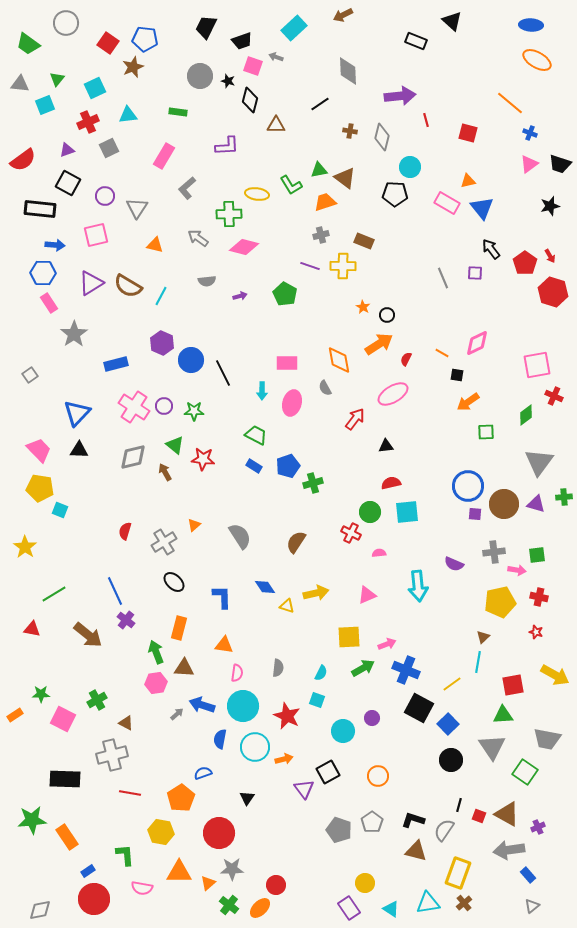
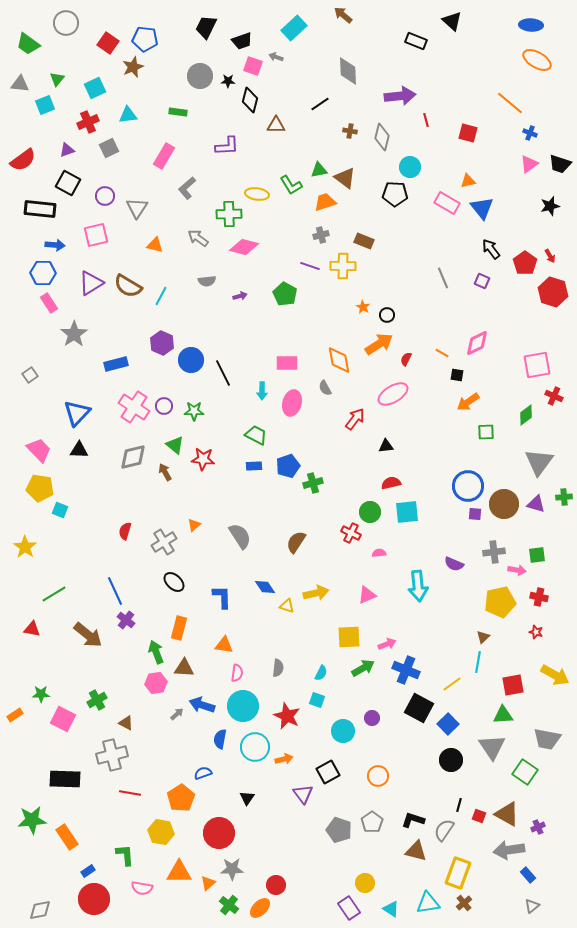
brown arrow at (343, 15): rotated 66 degrees clockwise
black star at (228, 81): rotated 16 degrees counterclockwise
purple square at (475, 273): moved 7 px right, 8 px down; rotated 21 degrees clockwise
blue rectangle at (254, 466): rotated 35 degrees counterclockwise
purple triangle at (304, 789): moved 1 px left, 5 px down
